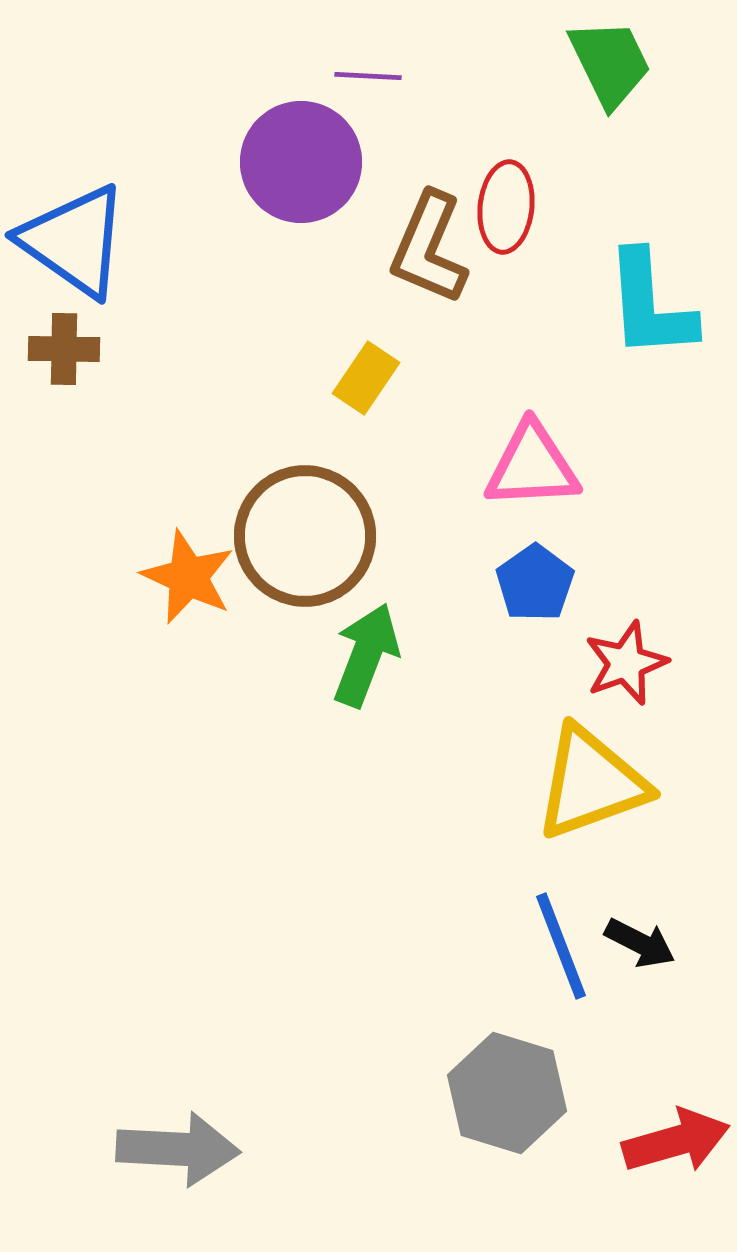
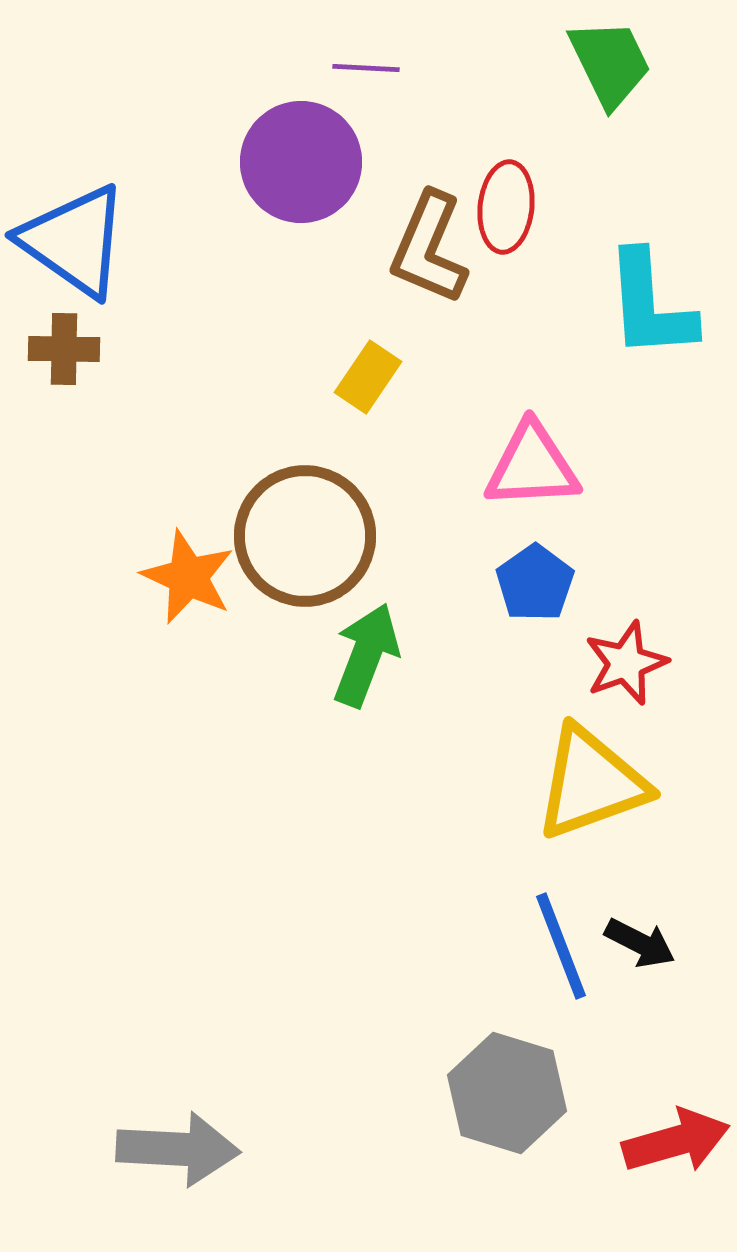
purple line: moved 2 px left, 8 px up
yellow rectangle: moved 2 px right, 1 px up
